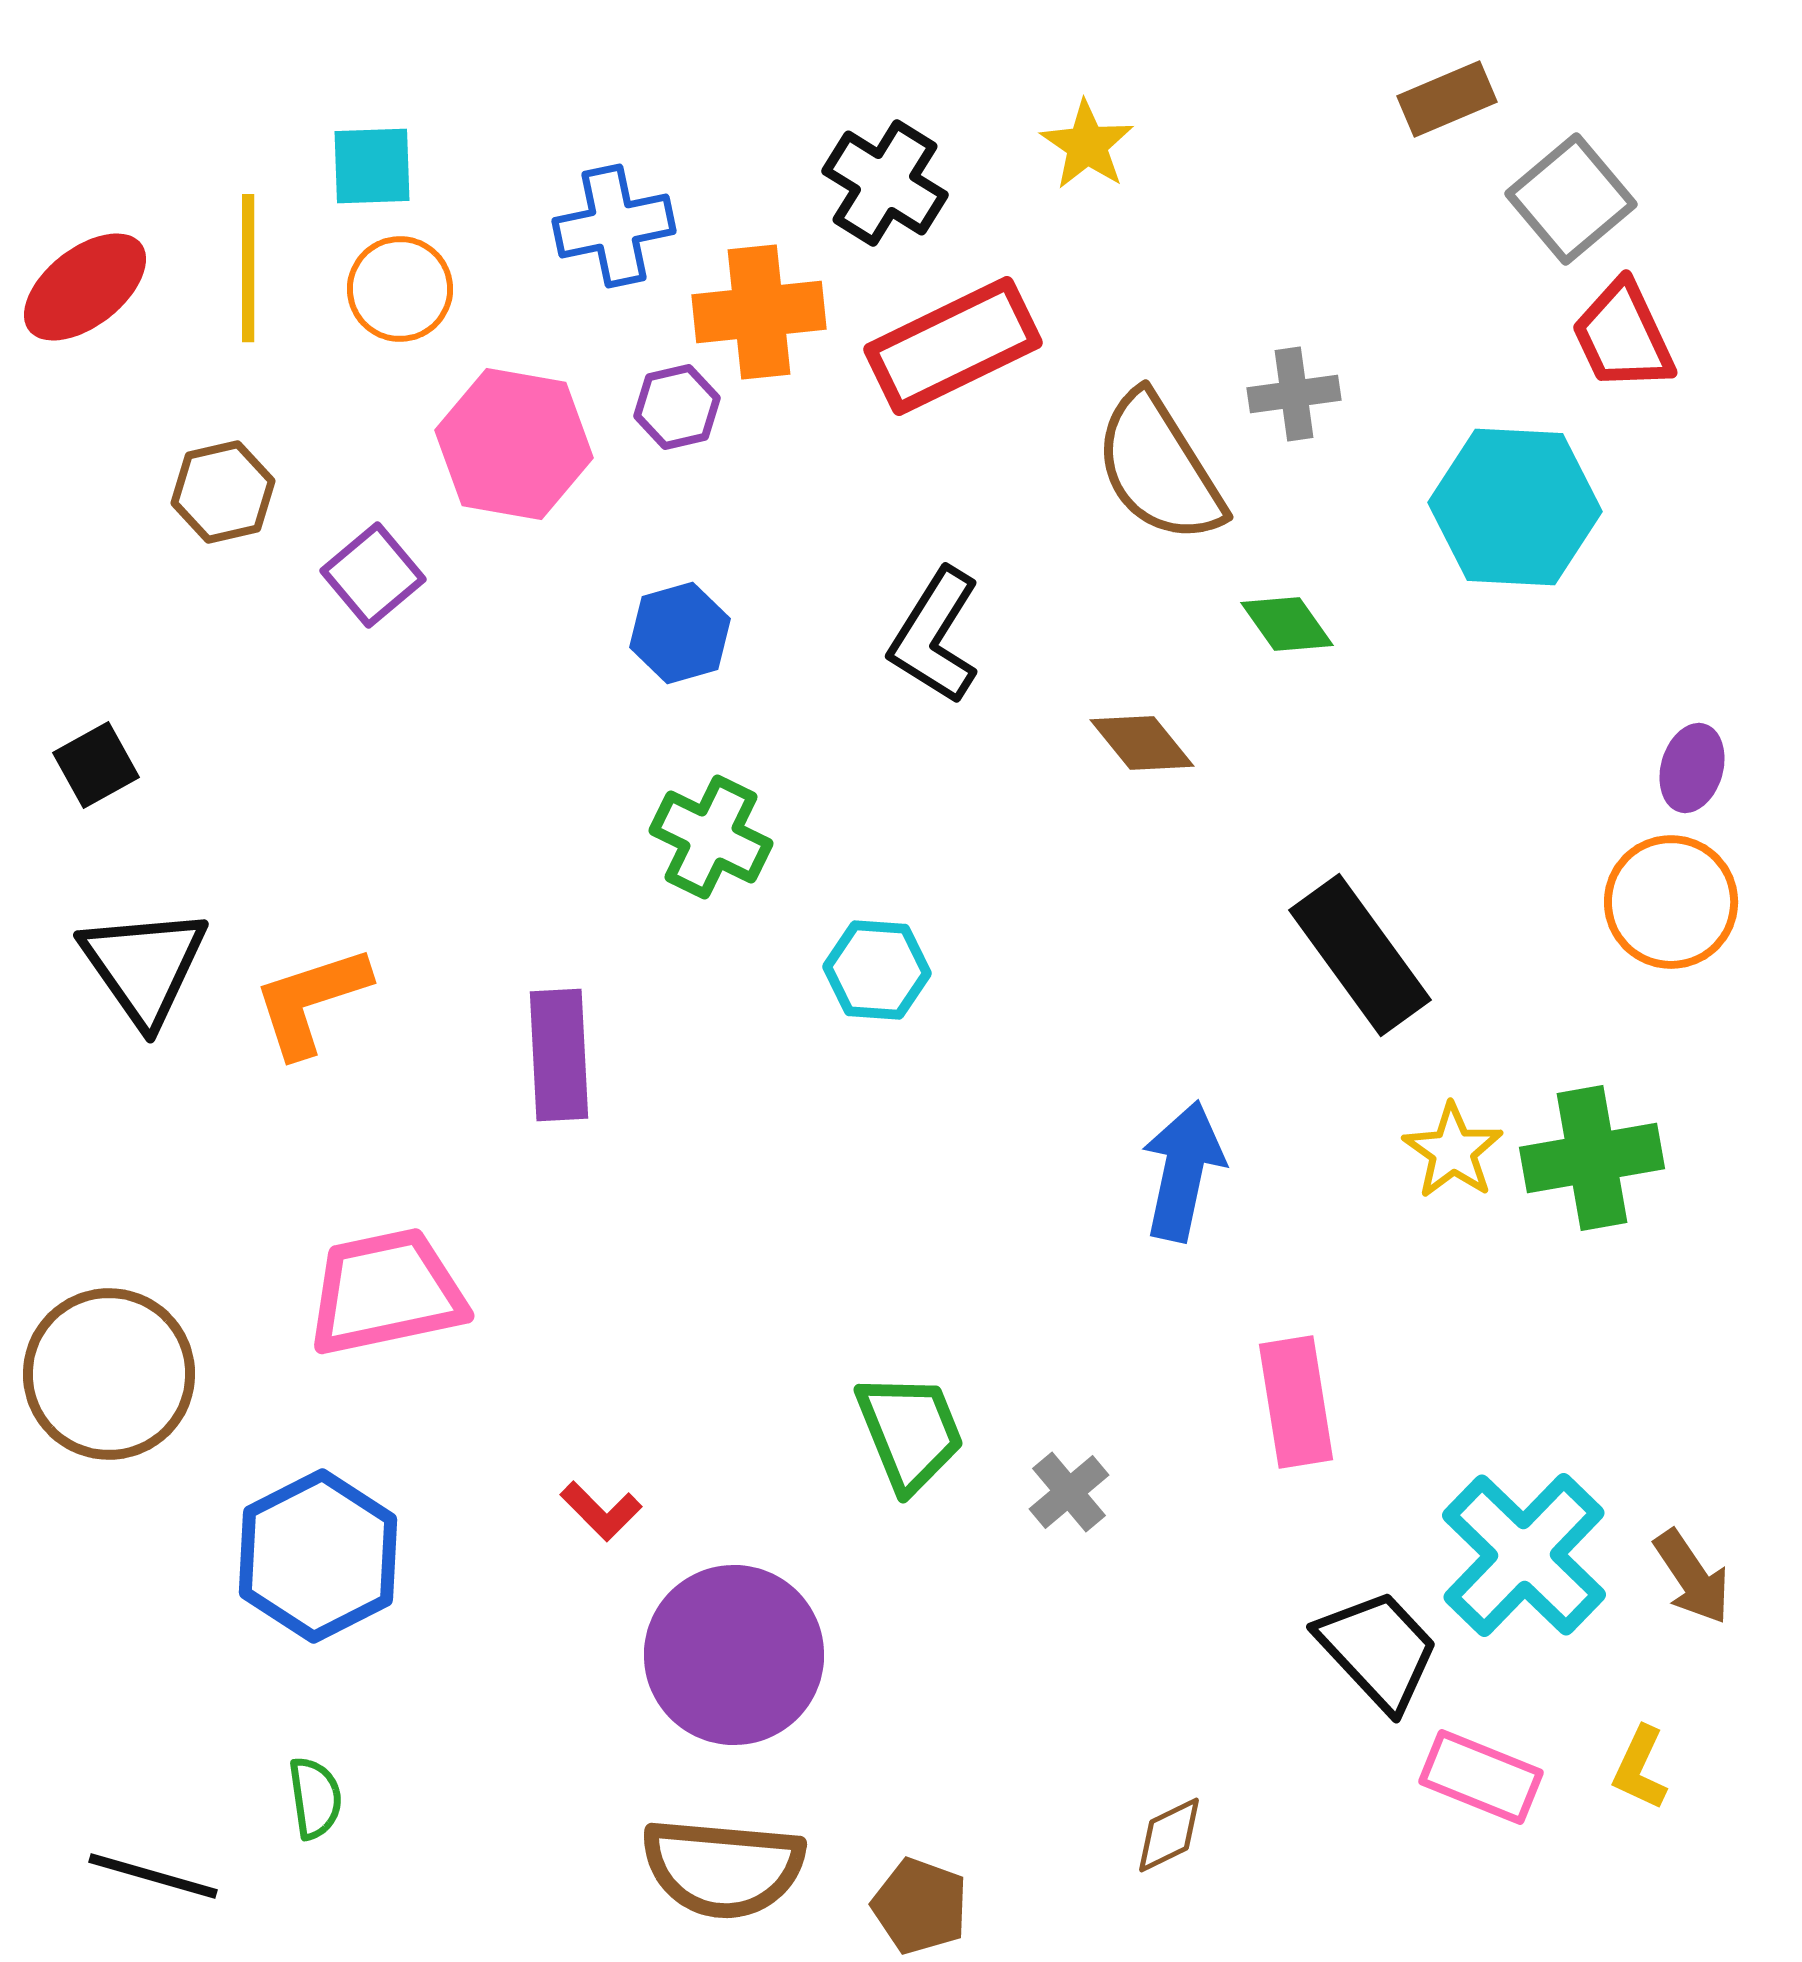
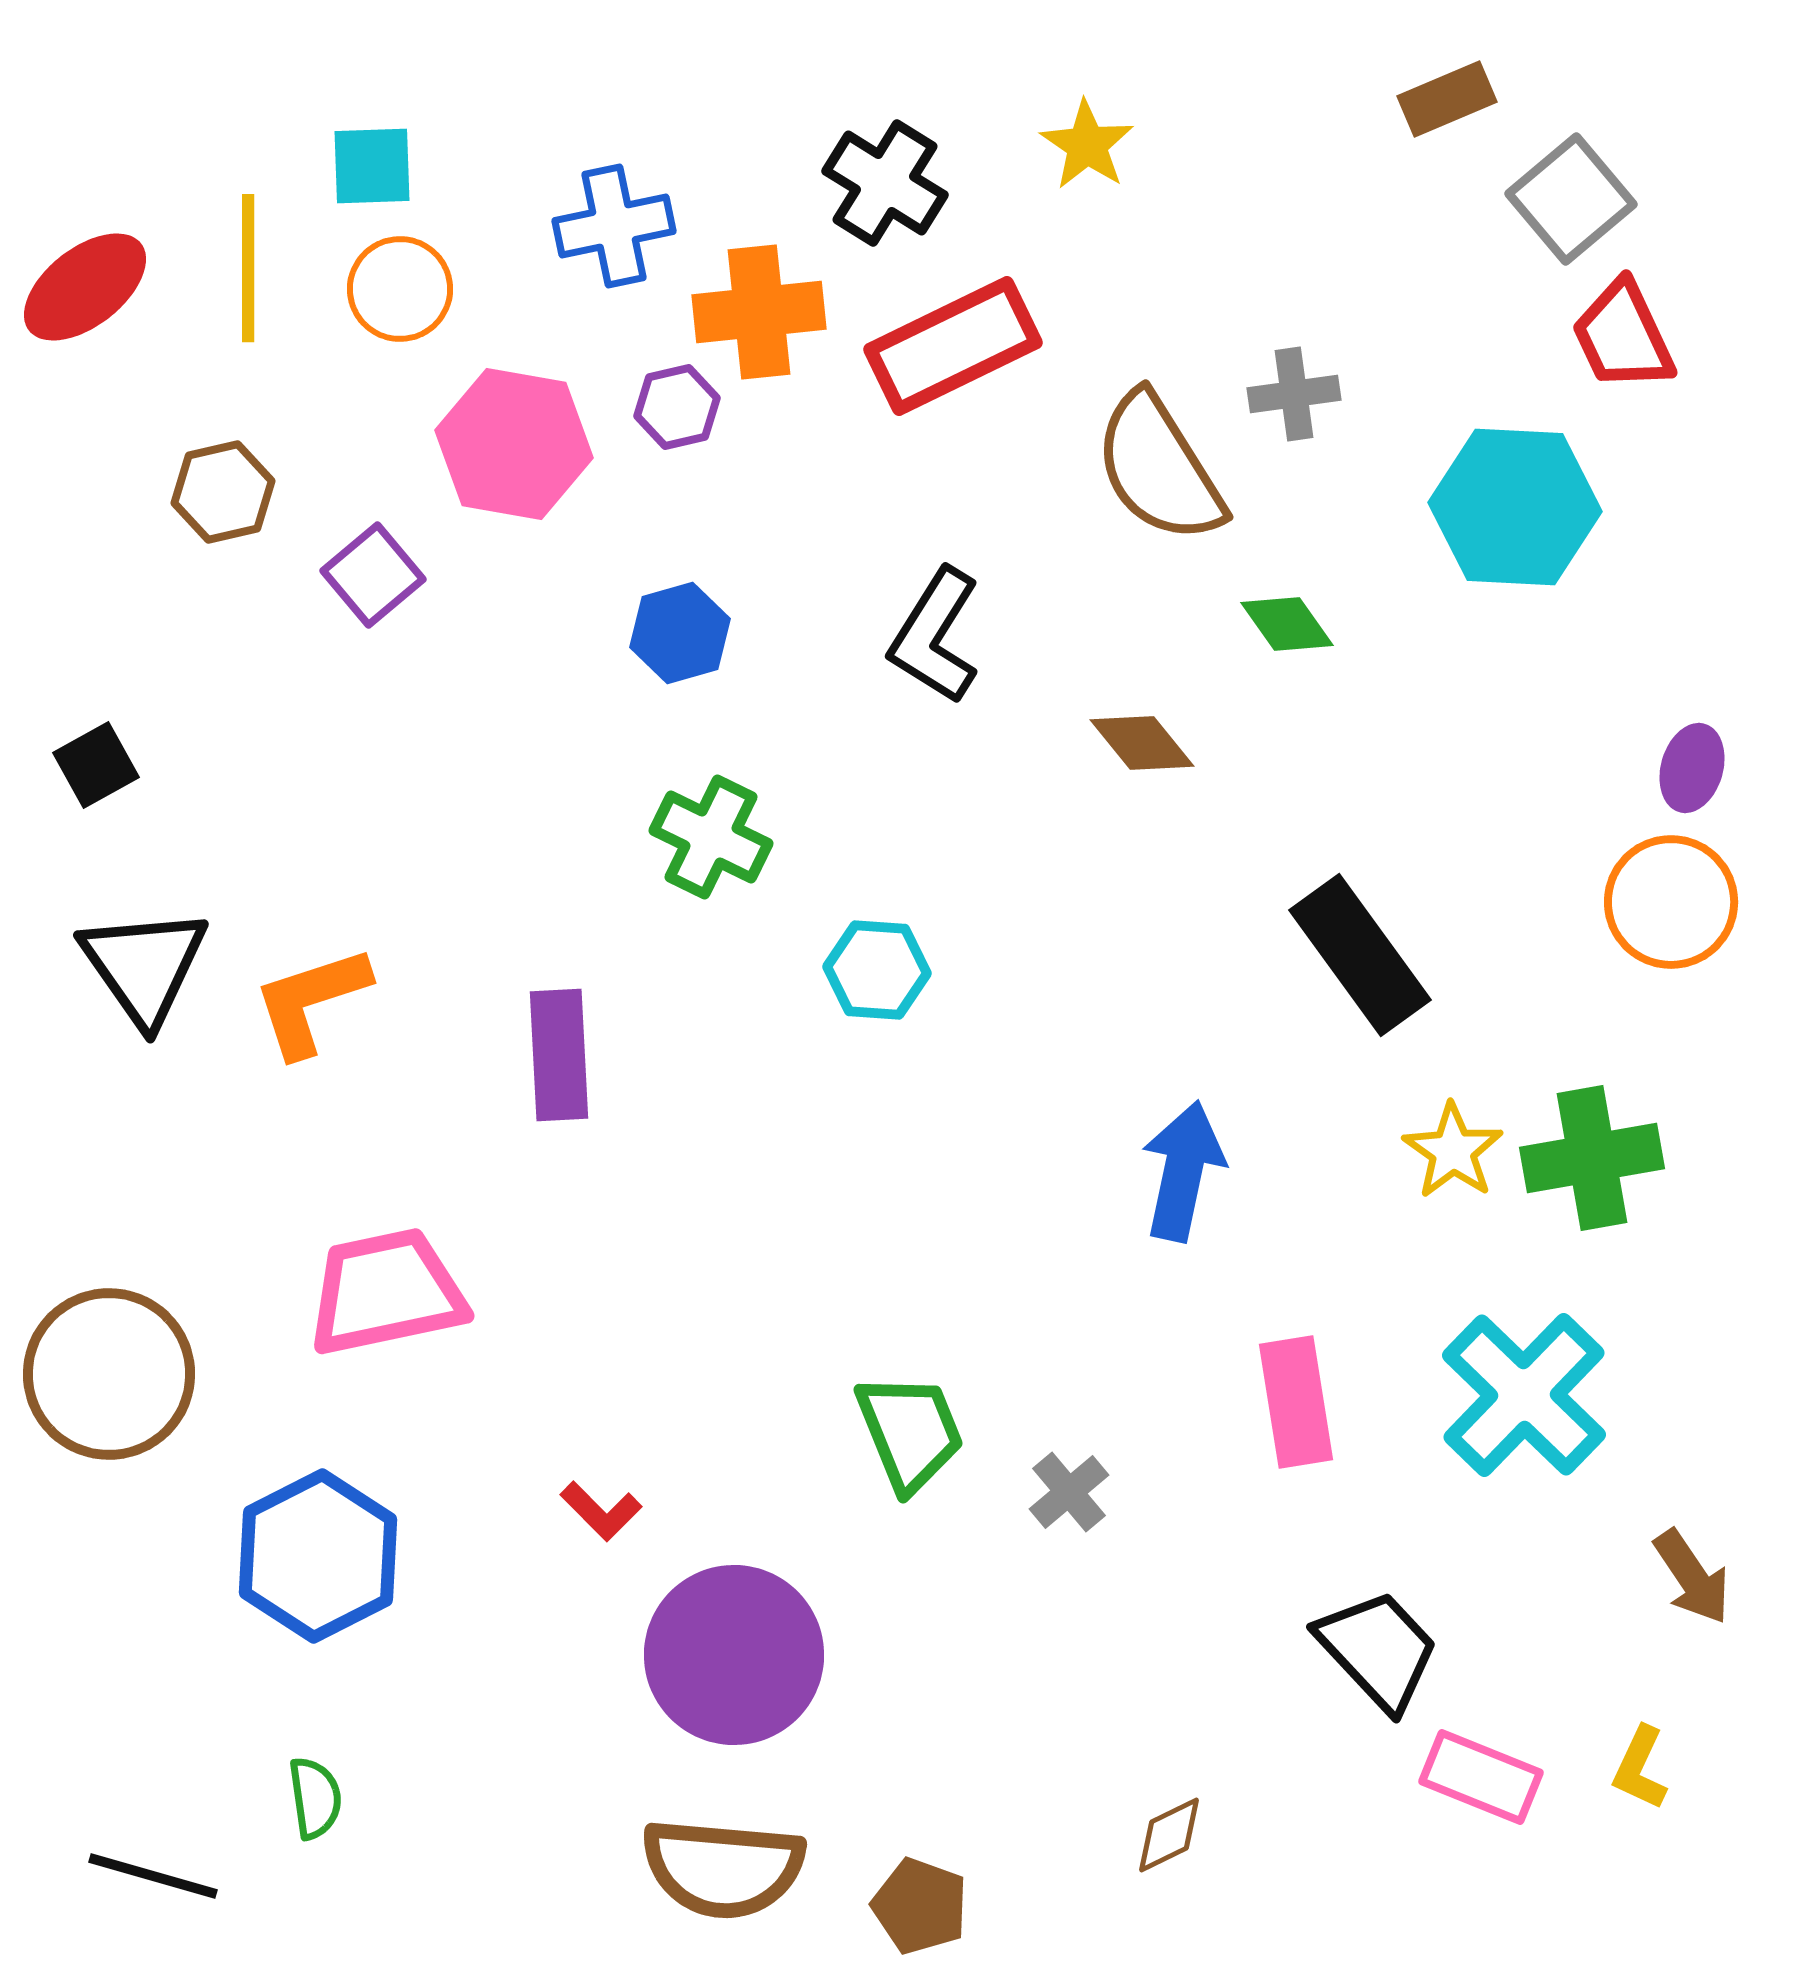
cyan cross at (1524, 1555): moved 160 px up
